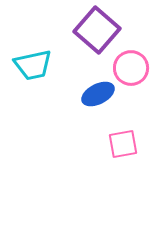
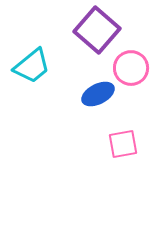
cyan trapezoid: moved 1 px left, 1 px down; rotated 27 degrees counterclockwise
